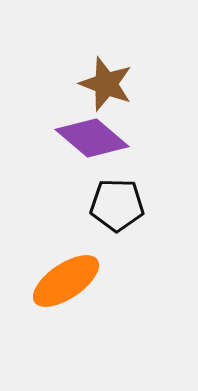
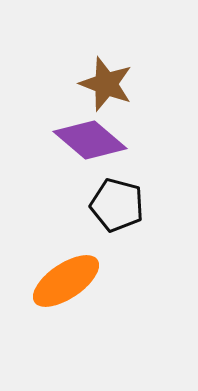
purple diamond: moved 2 px left, 2 px down
black pentagon: rotated 14 degrees clockwise
